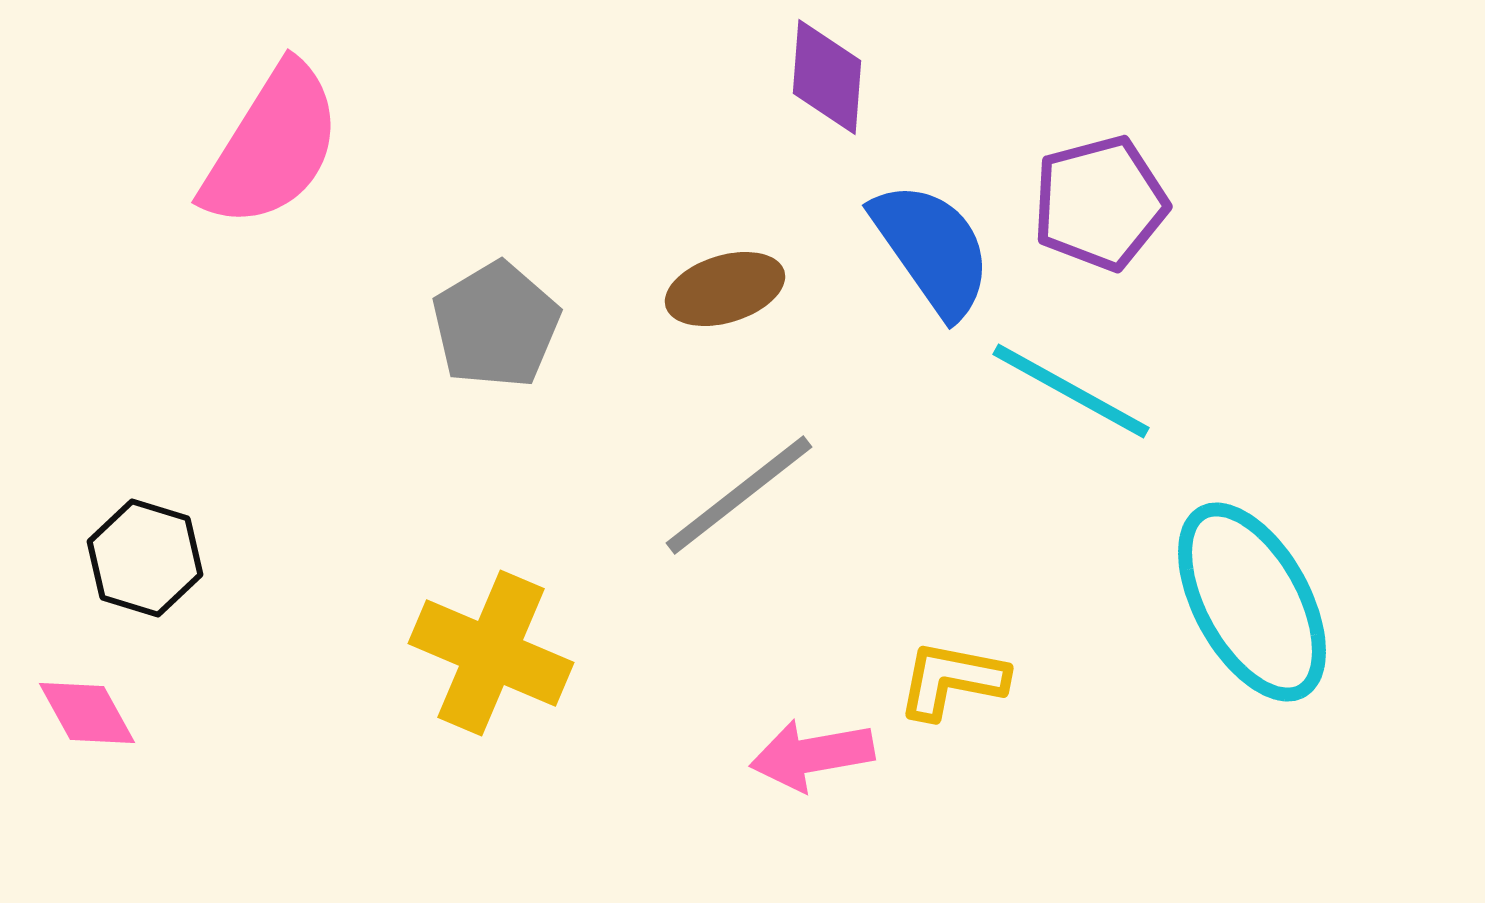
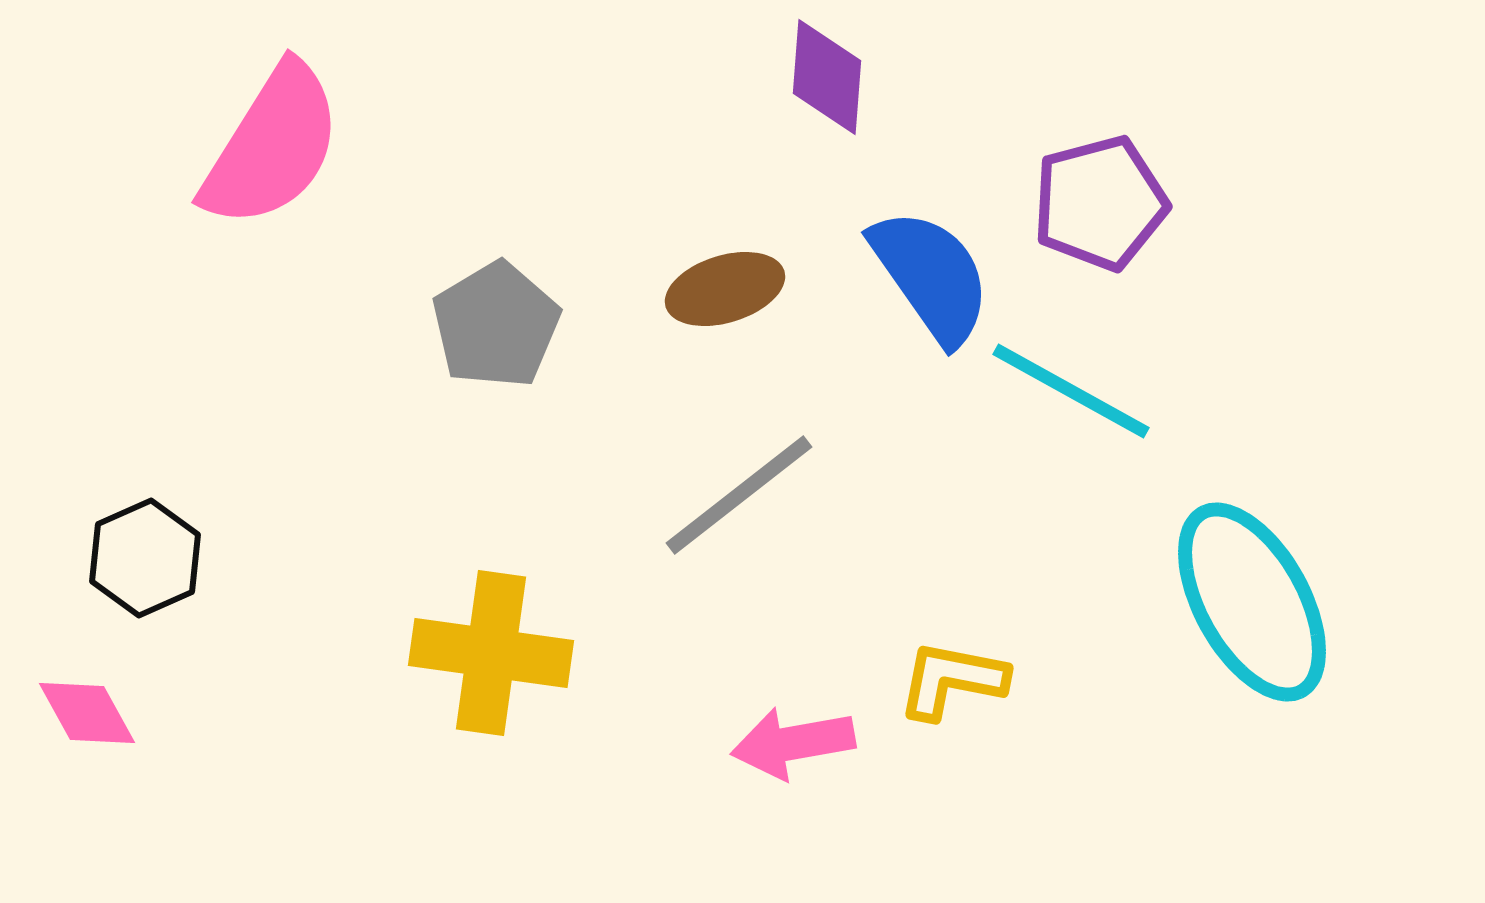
blue semicircle: moved 1 px left, 27 px down
black hexagon: rotated 19 degrees clockwise
yellow cross: rotated 15 degrees counterclockwise
pink arrow: moved 19 px left, 12 px up
